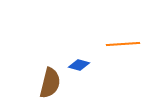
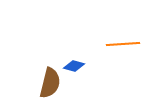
blue diamond: moved 5 px left, 1 px down
